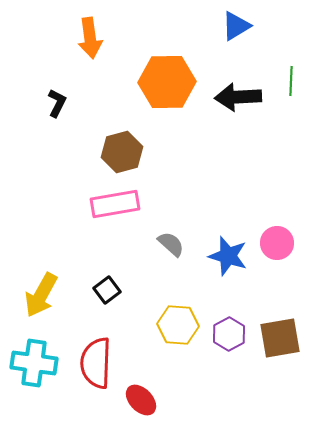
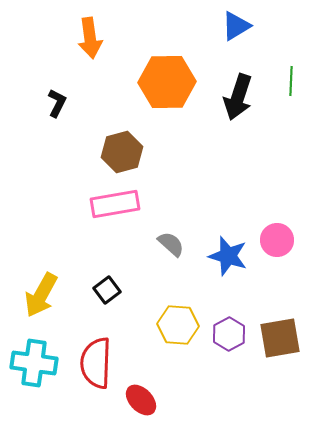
black arrow: rotated 69 degrees counterclockwise
pink circle: moved 3 px up
